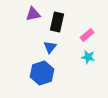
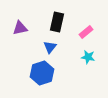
purple triangle: moved 13 px left, 14 px down
pink rectangle: moved 1 px left, 3 px up
